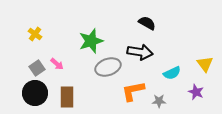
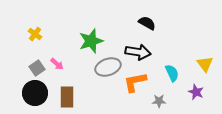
black arrow: moved 2 px left
cyan semicircle: rotated 90 degrees counterclockwise
orange L-shape: moved 2 px right, 9 px up
